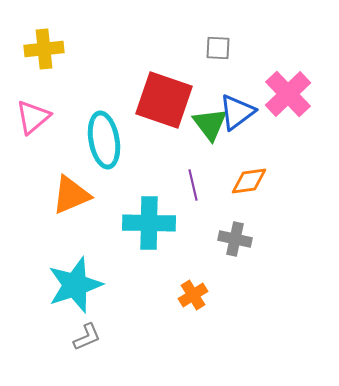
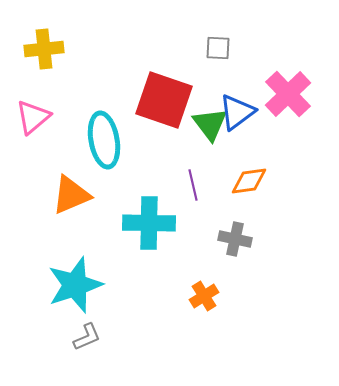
orange cross: moved 11 px right, 1 px down
